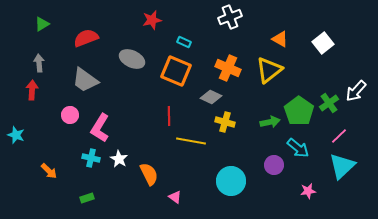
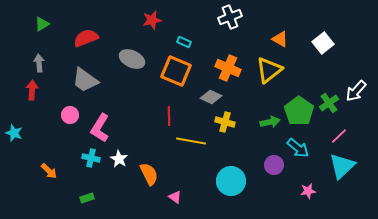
cyan star: moved 2 px left, 2 px up
